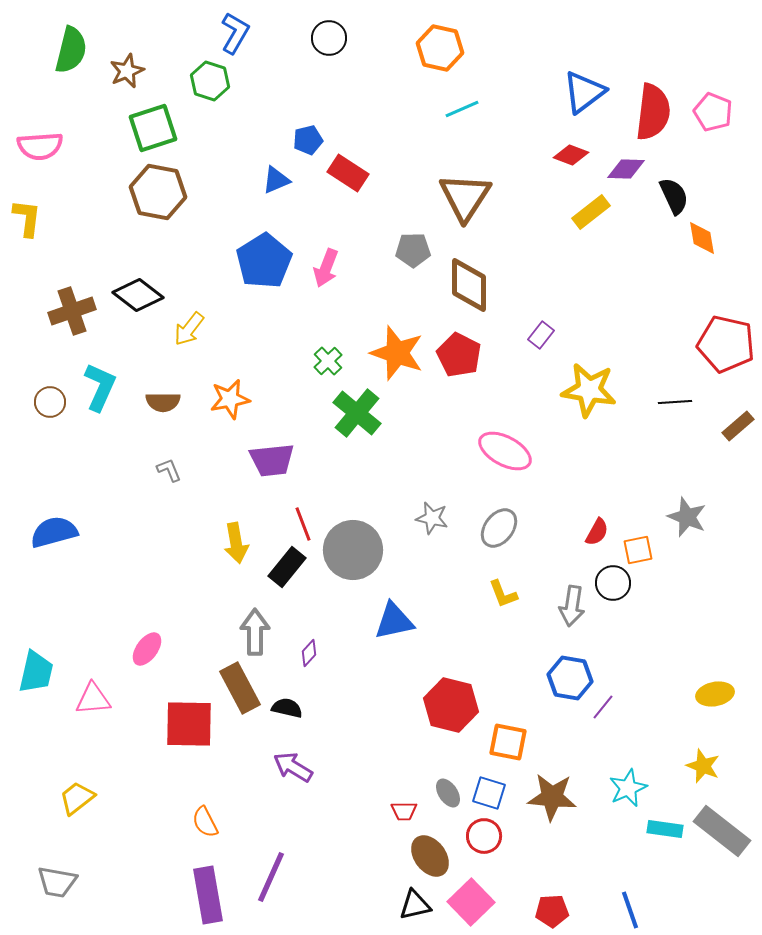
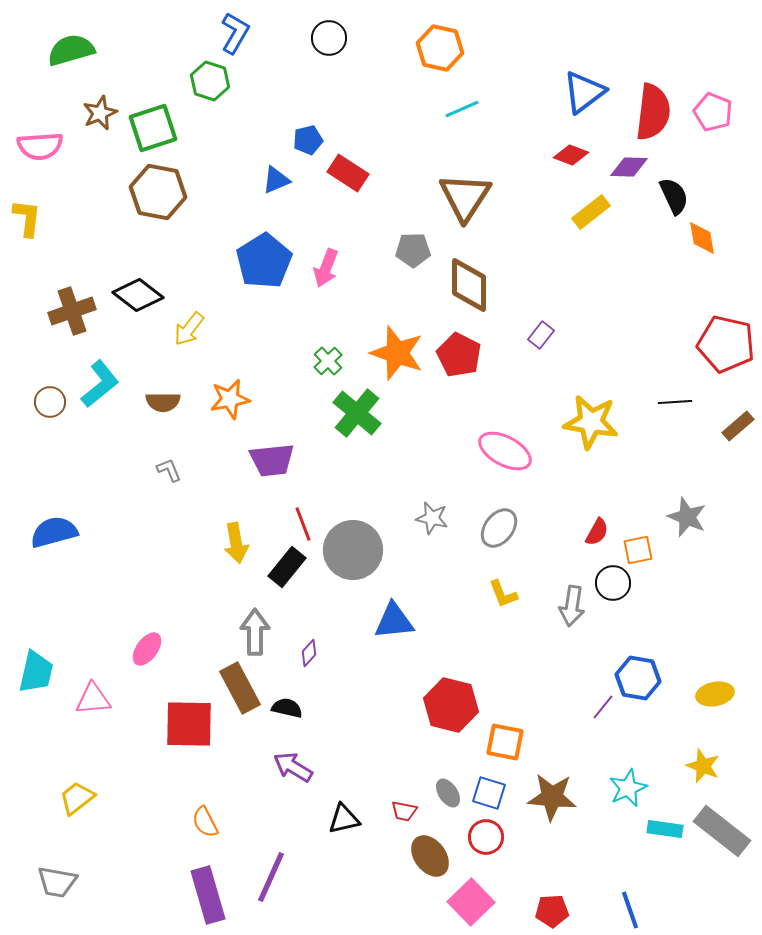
green semicircle at (71, 50): rotated 120 degrees counterclockwise
brown star at (127, 71): moved 27 px left, 42 px down
purple diamond at (626, 169): moved 3 px right, 2 px up
cyan L-shape at (100, 387): moved 3 px up; rotated 27 degrees clockwise
yellow star at (589, 390): moved 2 px right, 32 px down
blue triangle at (394, 621): rotated 6 degrees clockwise
blue hexagon at (570, 678): moved 68 px right
orange square at (508, 742): moved 3 px left
red trapezoid at (404, 811): rotated 12 degrees clockwise
red circle at (484, 836): moved 2 px right, 1 px down
purple rectangle at (208, 895): rotated 6 degrees counterclockwise
black triangle at (415, 905): moved 71 px left, 86 px up
